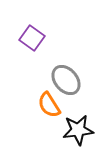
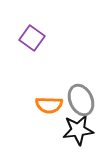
gray ellipse: moved 15 px right, 20 px down; rotated 16 degrees clockwise
orange semicircle: rotated 56 degrees counterclockwise
